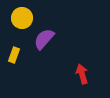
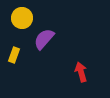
red arrow: moved 1 px left, 2 px up
